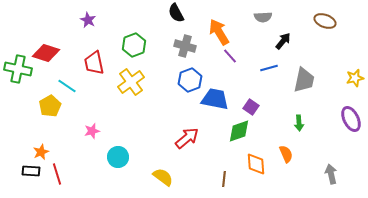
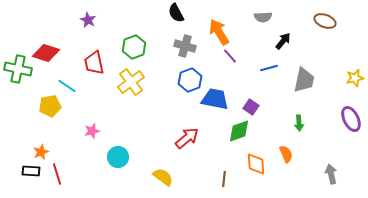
green hexagon: moved 2 px down
yellow pentagon: rotated 20 degrees clockwise
